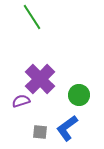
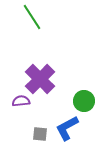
green circle: moved 5 px right, 6 px down
purple semicircle: rotated 12 degrees clockwise
blue L-shape: rotated 8 degrees clockwise
gray square: moved 2 px down
